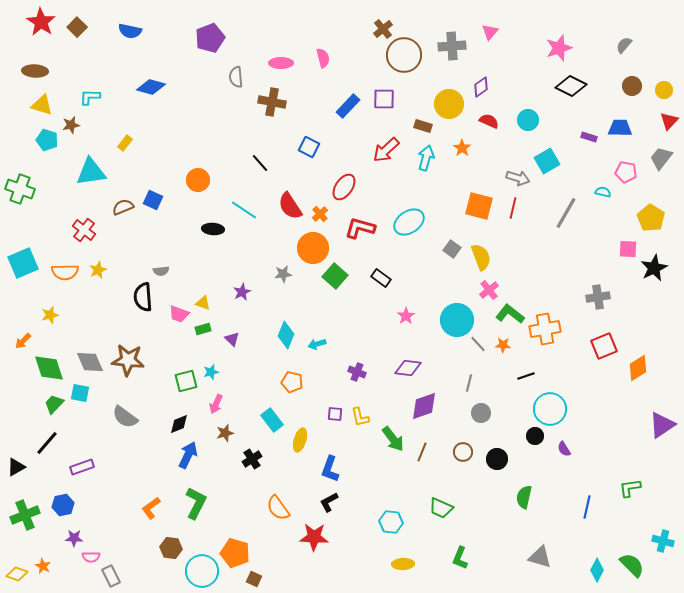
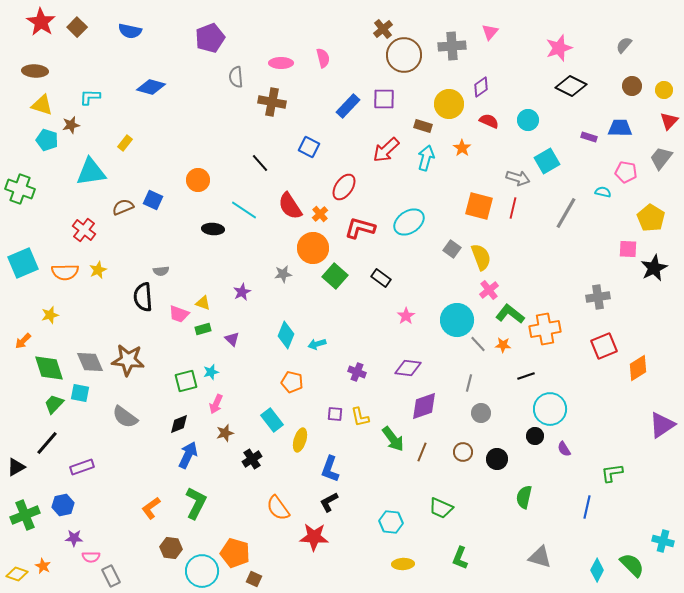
green L-shape at (630, 488): moved 18 px left, 15 px up
